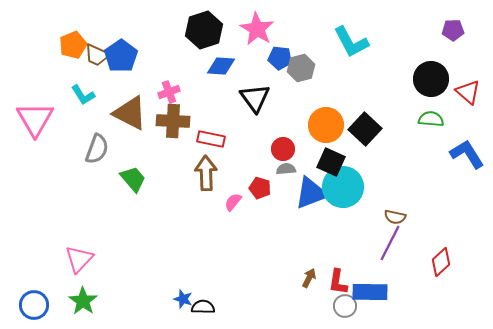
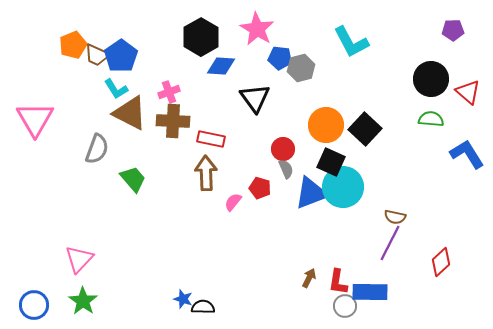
black hexagon at (204, 30): moved 3 px left, 7 px down; rotated 12 degrees counterclockwise
cyan L-shape at (83, 95): moved 33 px right, 6 px up
gray semicircle at (286, 169): rotated 72 degrees clockwise
